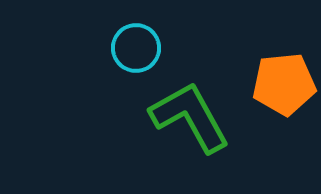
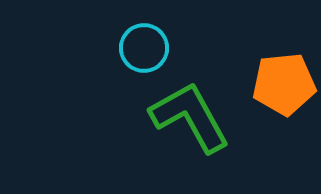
cyan circle: moved 8 px right
